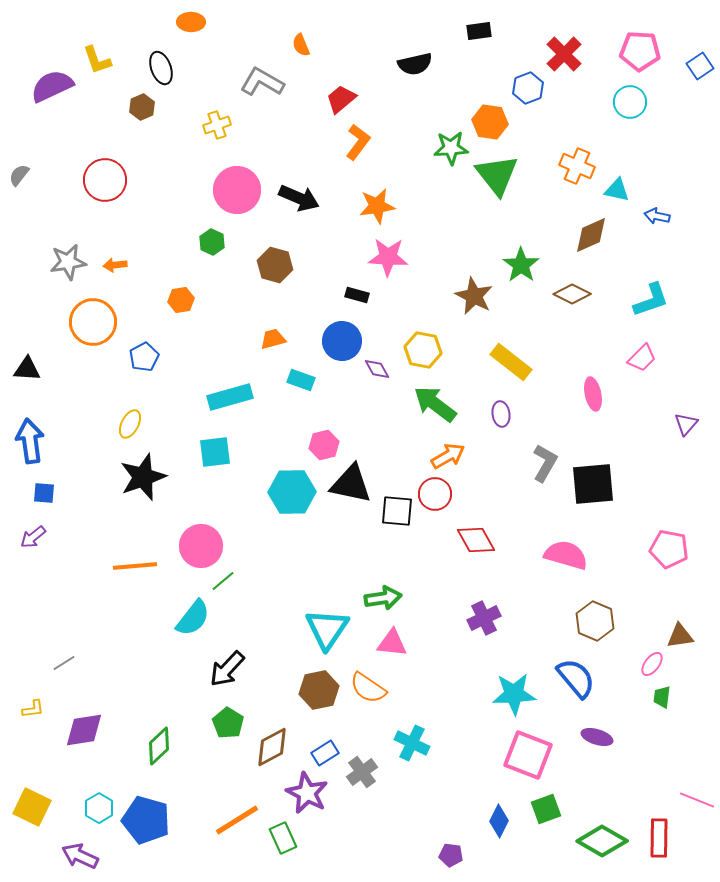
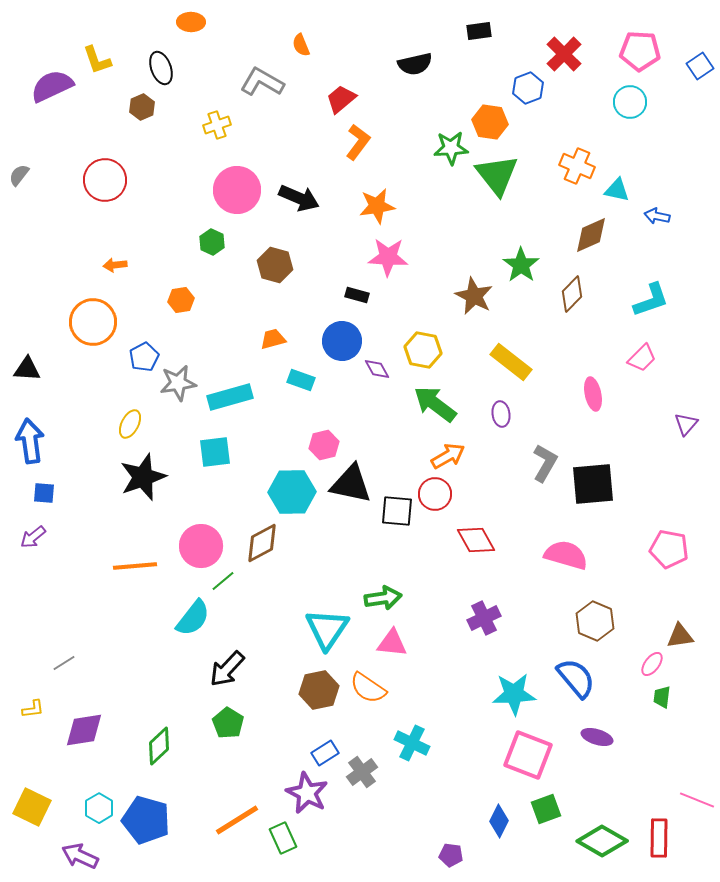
gray star at (68, 262): moved 110 px right, 121 px down
brown diamond at (572, 294): rotated 72 degrees counterclockwise
brown diamond at (272, 747): moved 10 px left, 204 px up
